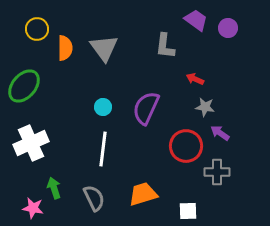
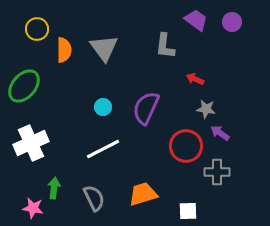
purple circle: moved 4 px right, 6 px up
orange semicircle: moved 1 px left, 2 px down
gray star: moved 1 px right, 2 px down
white line: rotated 56 degrees clockwise
green arrow: rotated 25 degrees clockwise
